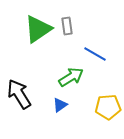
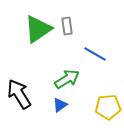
green arrow: moved 4 px left, 2 px down
